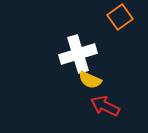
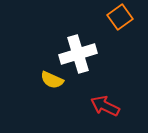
yellow semicircle: moved 38 px left
